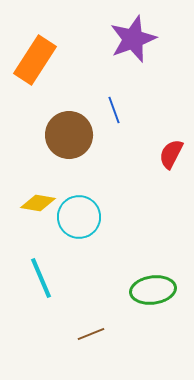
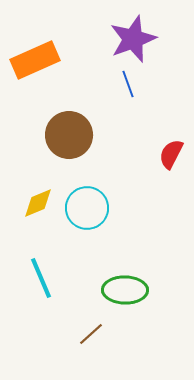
orange rectangle: rotated 33 degrees clockwise
blue line: moved 14 px right, 26 px up
yellow diamond: rotated 32 degrees counterclockwise
cyan circle: moved 8 px right, 9 px up
green ellipse: moved 28 px left; rotated 9 degrees clockwise
brown line: rotated 20 degrees counterclockwise
